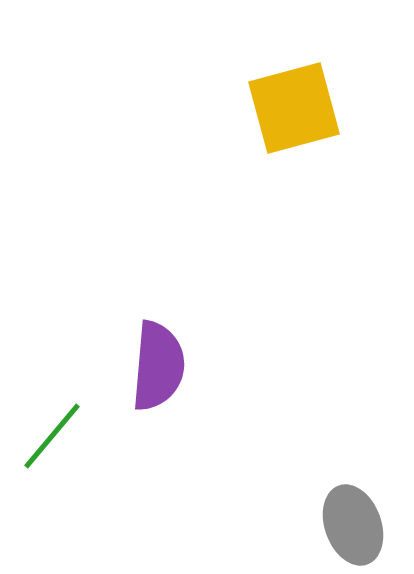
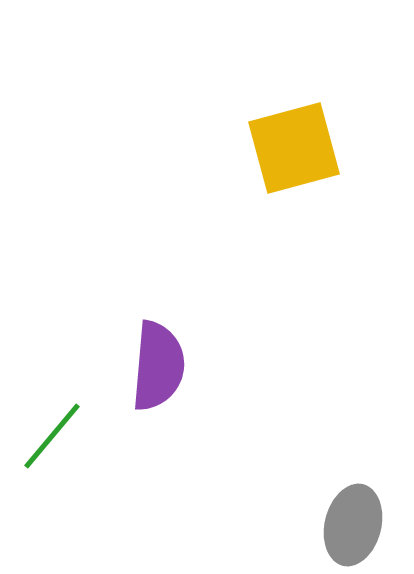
yellow square: moved 40 px down
gray ellipse: rotated 34 degrees clockwise
